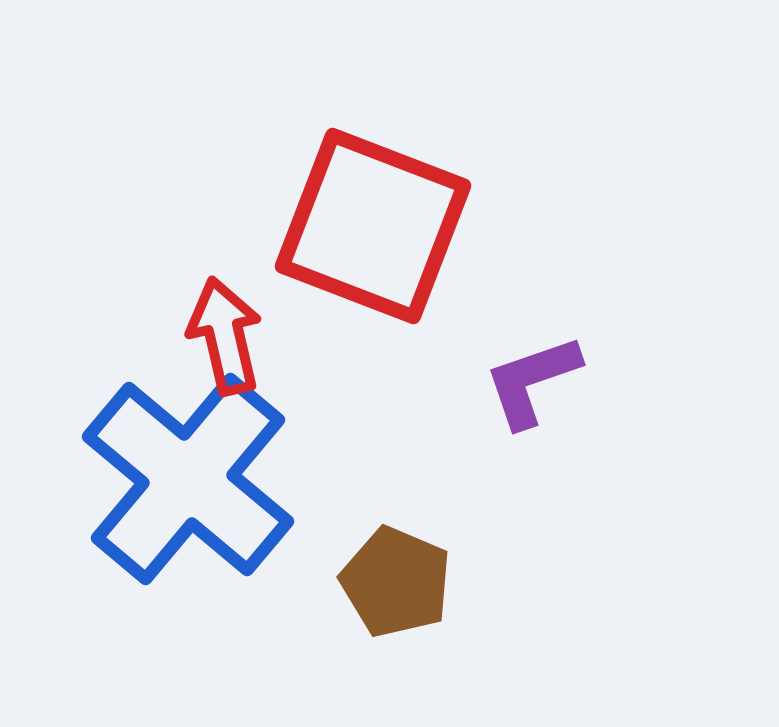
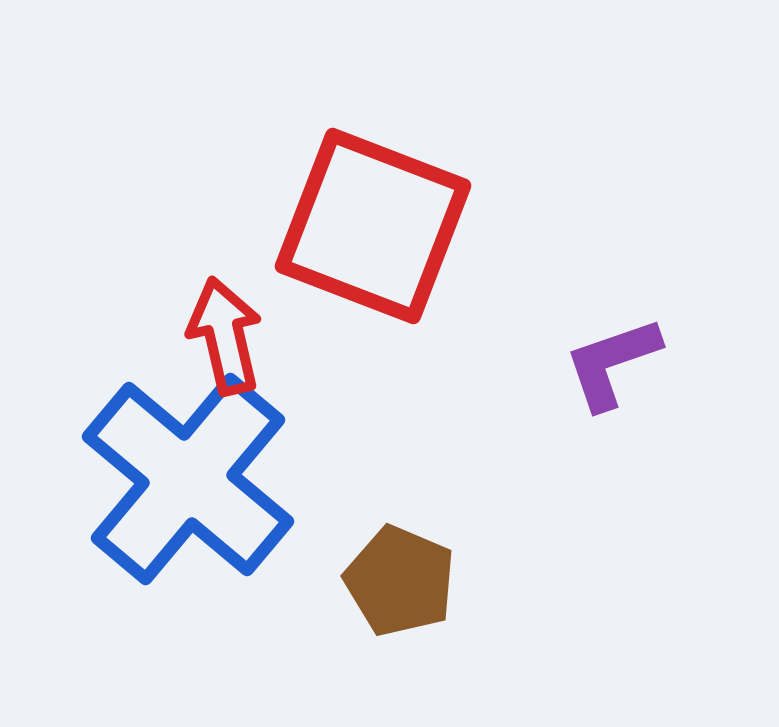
purple L-shape: moved 80 px right, 18 px up
brown pentagon: moved 4 px right, 1 px up
